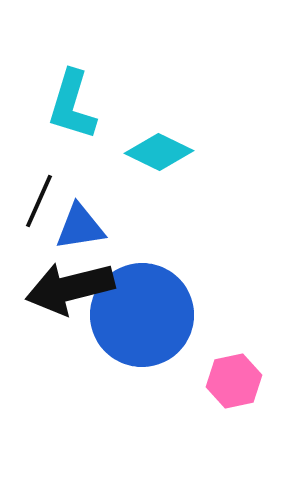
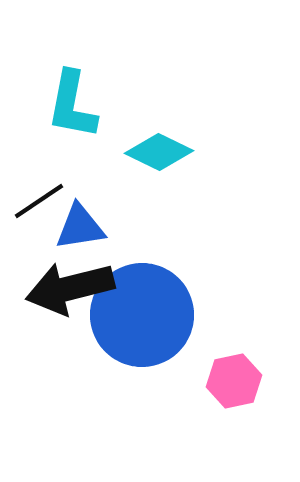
cyan L-shape: rotated 6 degrees counterclockwise
black line: rotated 32 degrees clockwise
